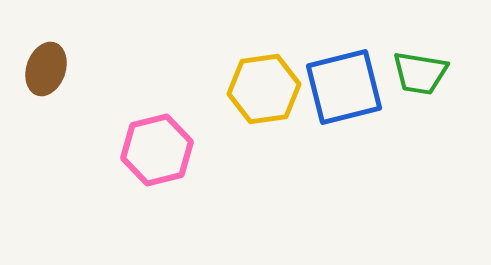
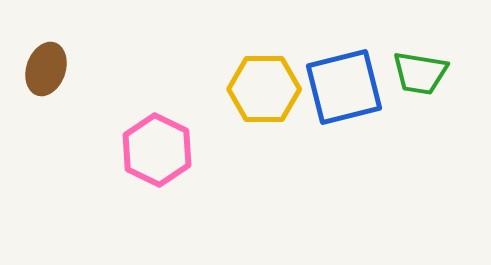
yellow hexagon: rotated 8 degrees clockwise
pink hexagon: rotated 20 degrees counterclockwise
